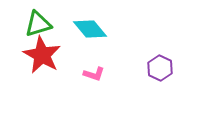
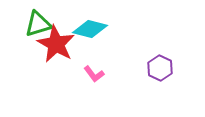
cyan diamond: rotated 36 degrees counterclockwise
red star: moved 14 px right, 11 px up
pink L-shape: rotated 35 degrees clockwise
